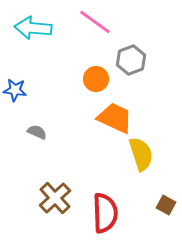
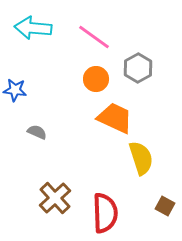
pink line: moved 1 px left, 15 px down
gray hexagon: moved 7 px right, 8 px down; rotated 8 degrees counterclockwise
yellow semicircle: moved 4 px down
brown square: moved 1 px left, 1 px down
